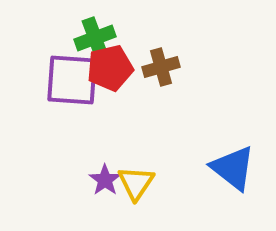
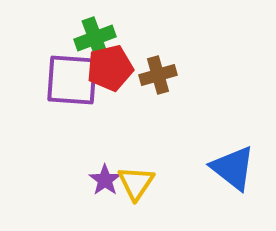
brown cross: moved 3 px left, 8 px down
